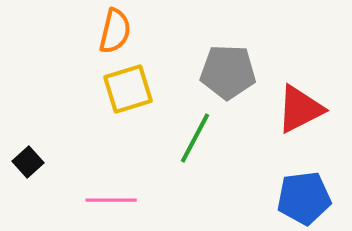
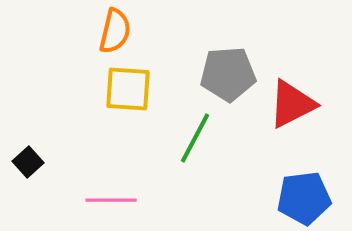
gray pentagon: moved 2 px down; rotated 6 degrees counterclockwise
yellow square: rotated 21 degrees clockwise
red triangle: moved 8 px left, 5 px up
